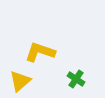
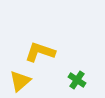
green cross: moved 1 px right, 1 px down
